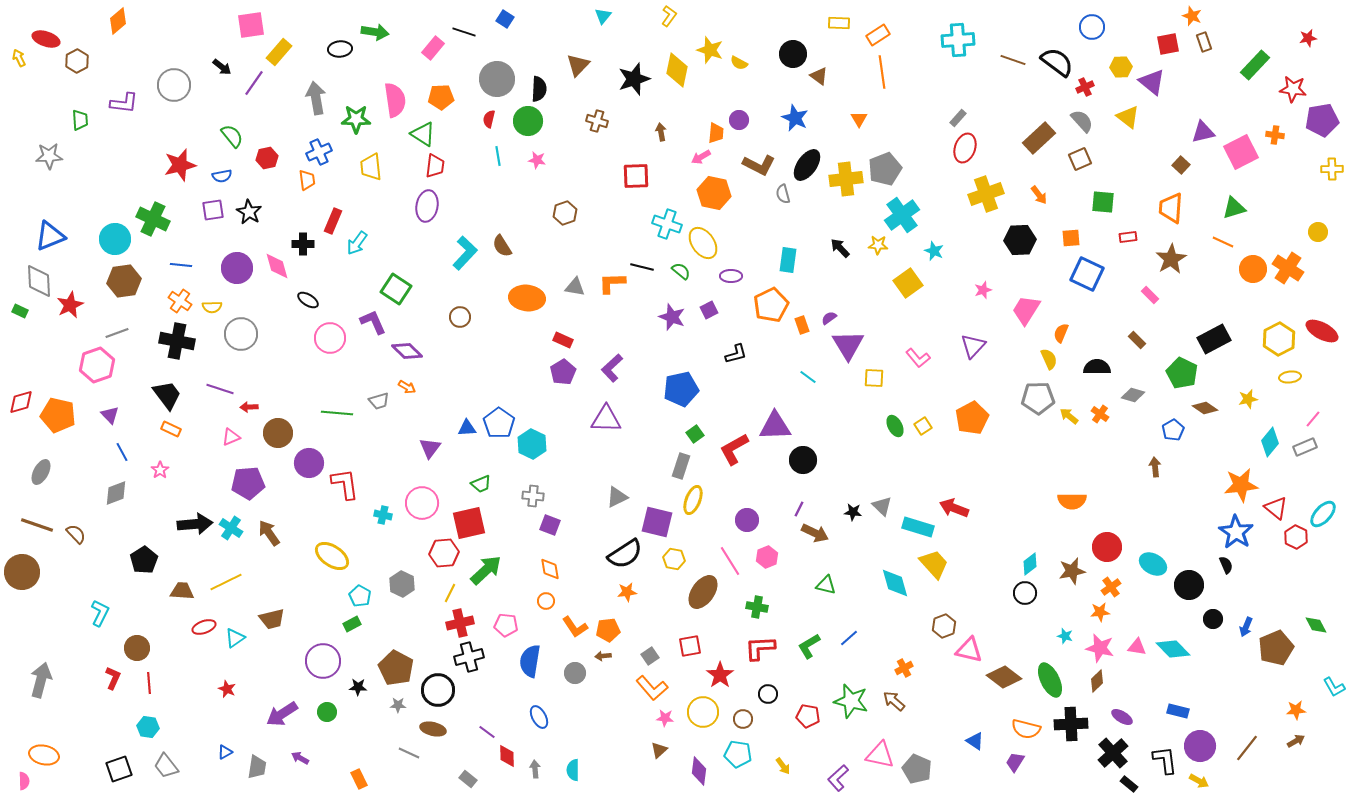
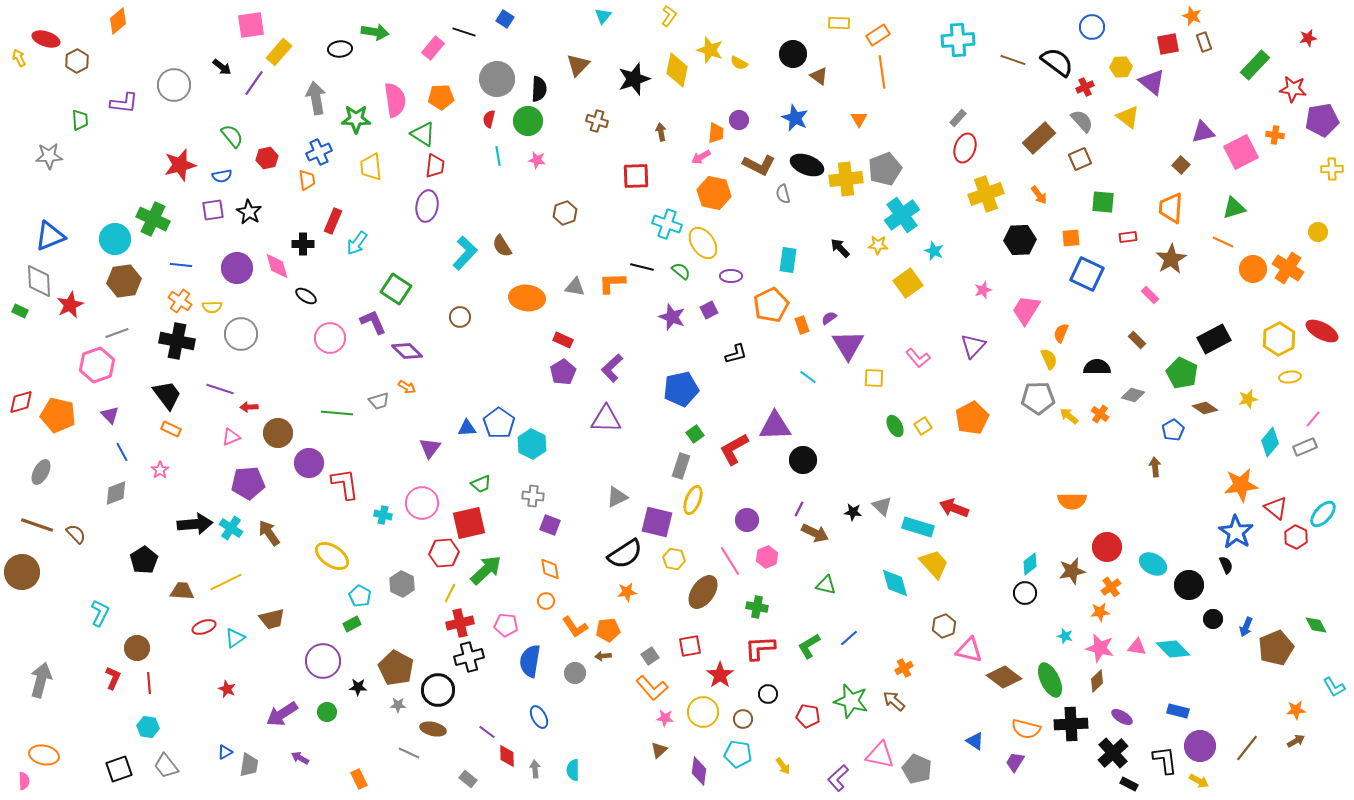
black ellipse at (807, 165): rotated 76 degrees clockwise
black ellipse at (308, 300): moved 2 px left, 4 px up
gray trapezoid at (257, 767): moved 8 px left, 2 px up
black rectangle at (1129, 784): rotated 12 degrees counterclockwise
